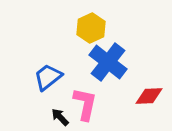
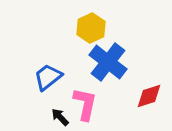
red diamond: rotated 16 degrees counterclockwise
